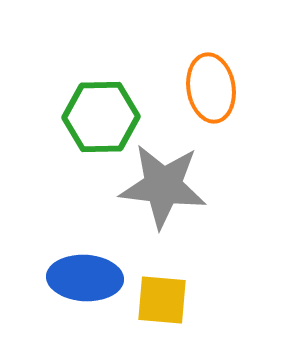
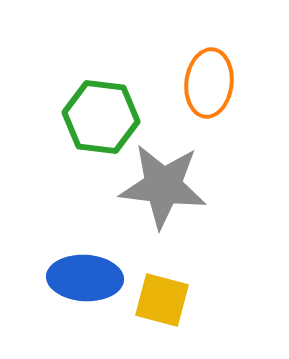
orange ellipse: moved 2 px left, 5 px up; rotated 16 degrees clockwise
green hexagon: rotated 8 degrees clockwise
yellow square: rotated 10 degrees clockwise
